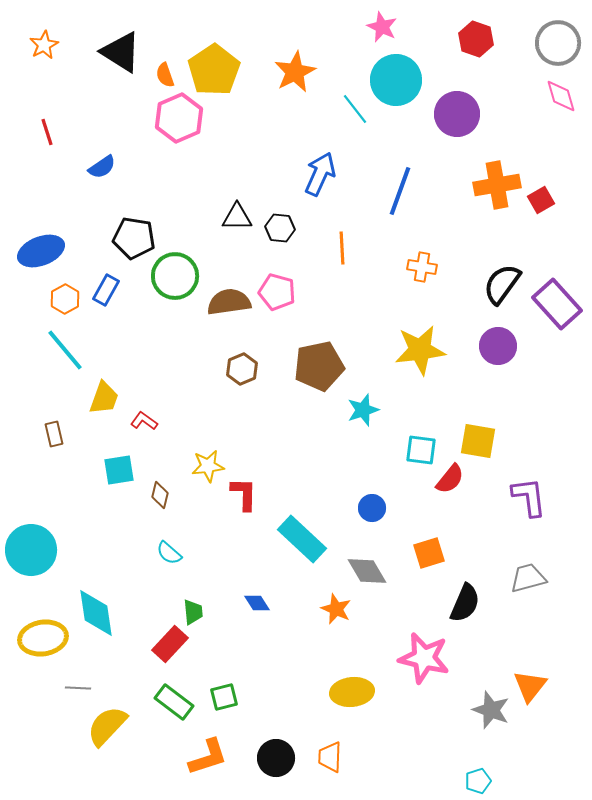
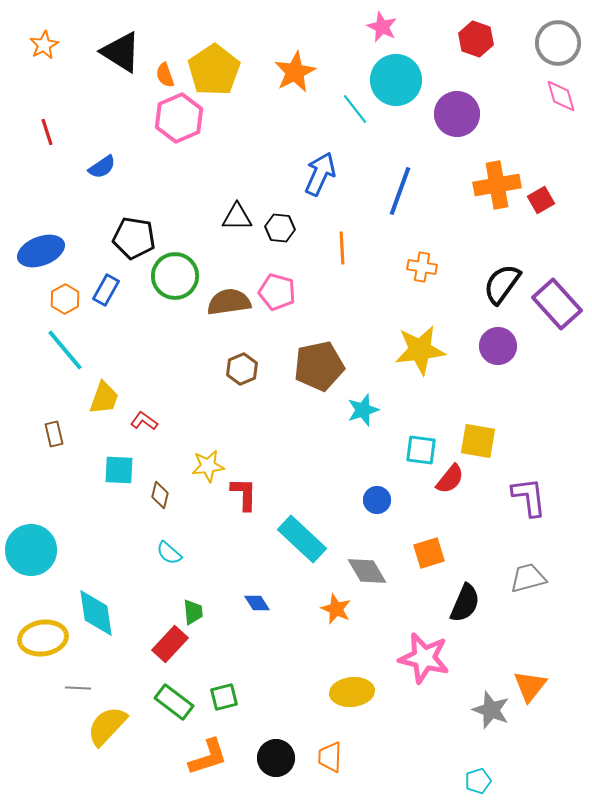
cyan square at (119, 470): rotated 12 degrees clockwise
blue circle at (372, 508): moved 5 px right, 8 px up
